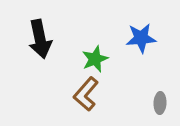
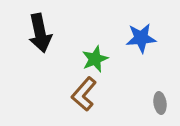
black arrow: moved 6 px up
brown L-shape: moved 2 px left
gray ellipse: rotated 10 degrees counterclockwise
